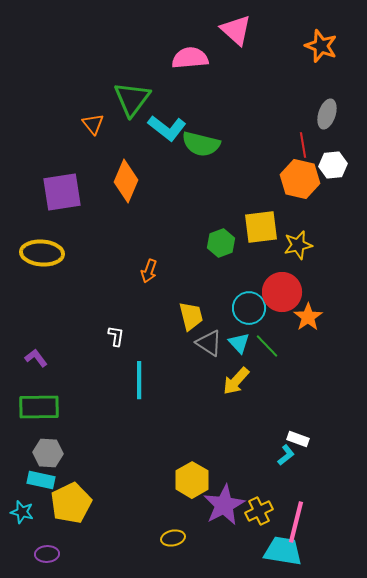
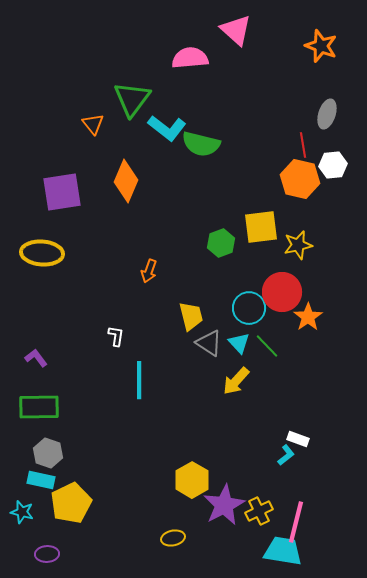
gray hexagon at (48, 453): rotated 16 degrees clockwise
